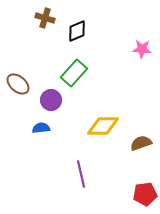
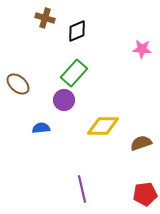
purple circle: moved 13 px right
purple line: moved 1 px right, 15 px down
